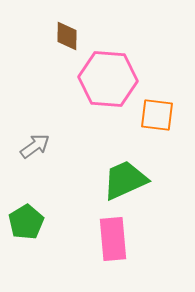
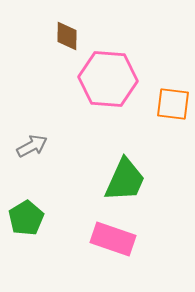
orange square: moved 16 px right, 11 px up
gray arrow: moved 3 px left; rotated 8 degrees clockwise
green trapezoid: rotated 138 degrees clockwise
green pentagon: moved 4 px up
pink rectangle: rotated 66 degrees counterclockwise
